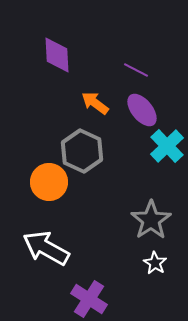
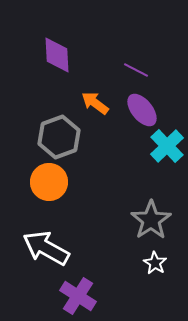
gray hexagon: moved 23 px left, 14 px up; rotated 15 degrees clockwise
purple cross: moved 11 px left, 3 px up
